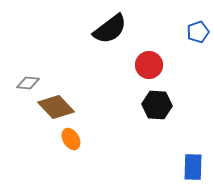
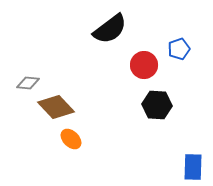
blue pentagon: moved 19 px left, 17 px down
red circle: moved 5 px left
orange ellipse: rotated 15 degrees counterclockwise
